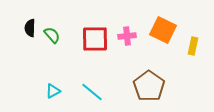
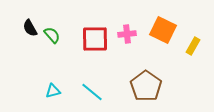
black semicircle: rotated 30 degrees counterclockwise
pink cross: moved 2 px up
yellow rectangle: rotated 18 degrees clockwise
brown pentagon: moved 3 px left
cyan triangle: rotated 14 degrees clockwise
